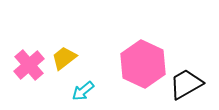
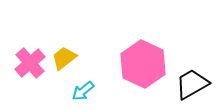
pink cross: moved 1 px right, 2 px up
black trapezoid: moved 6 px right
